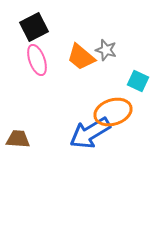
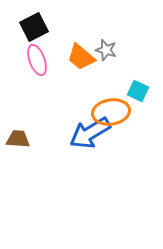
cyan square: moved 10 px down
orange ellipse: moved 2 px left; rotated 9 degrees clockwise
